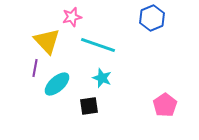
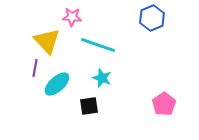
pink star: rotated 18 degrees clockwise
pink pentagon: moved 1 px left, 1 px up
